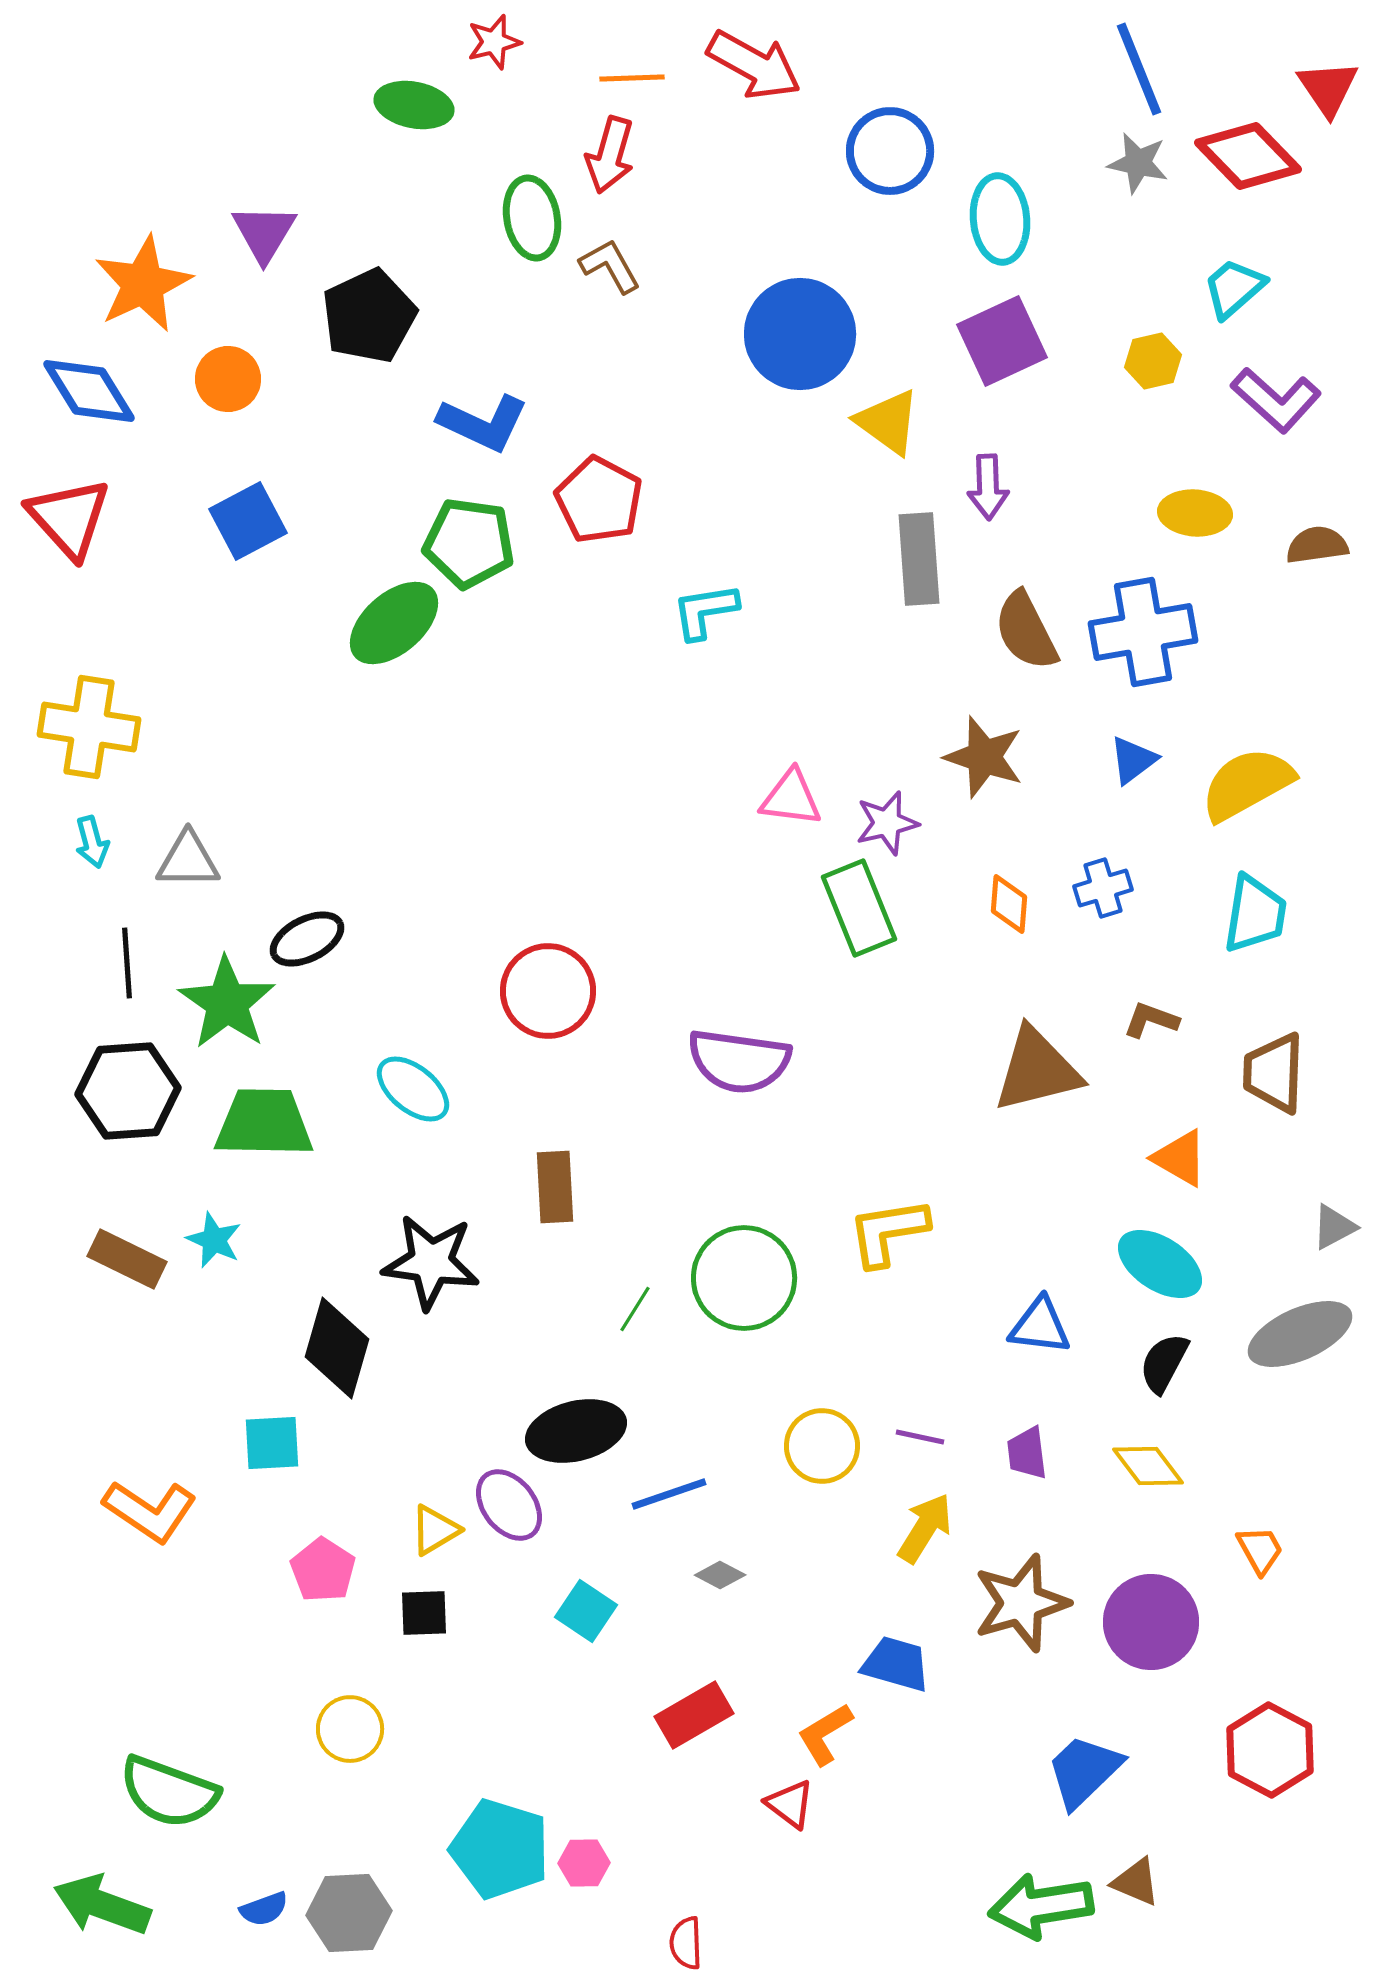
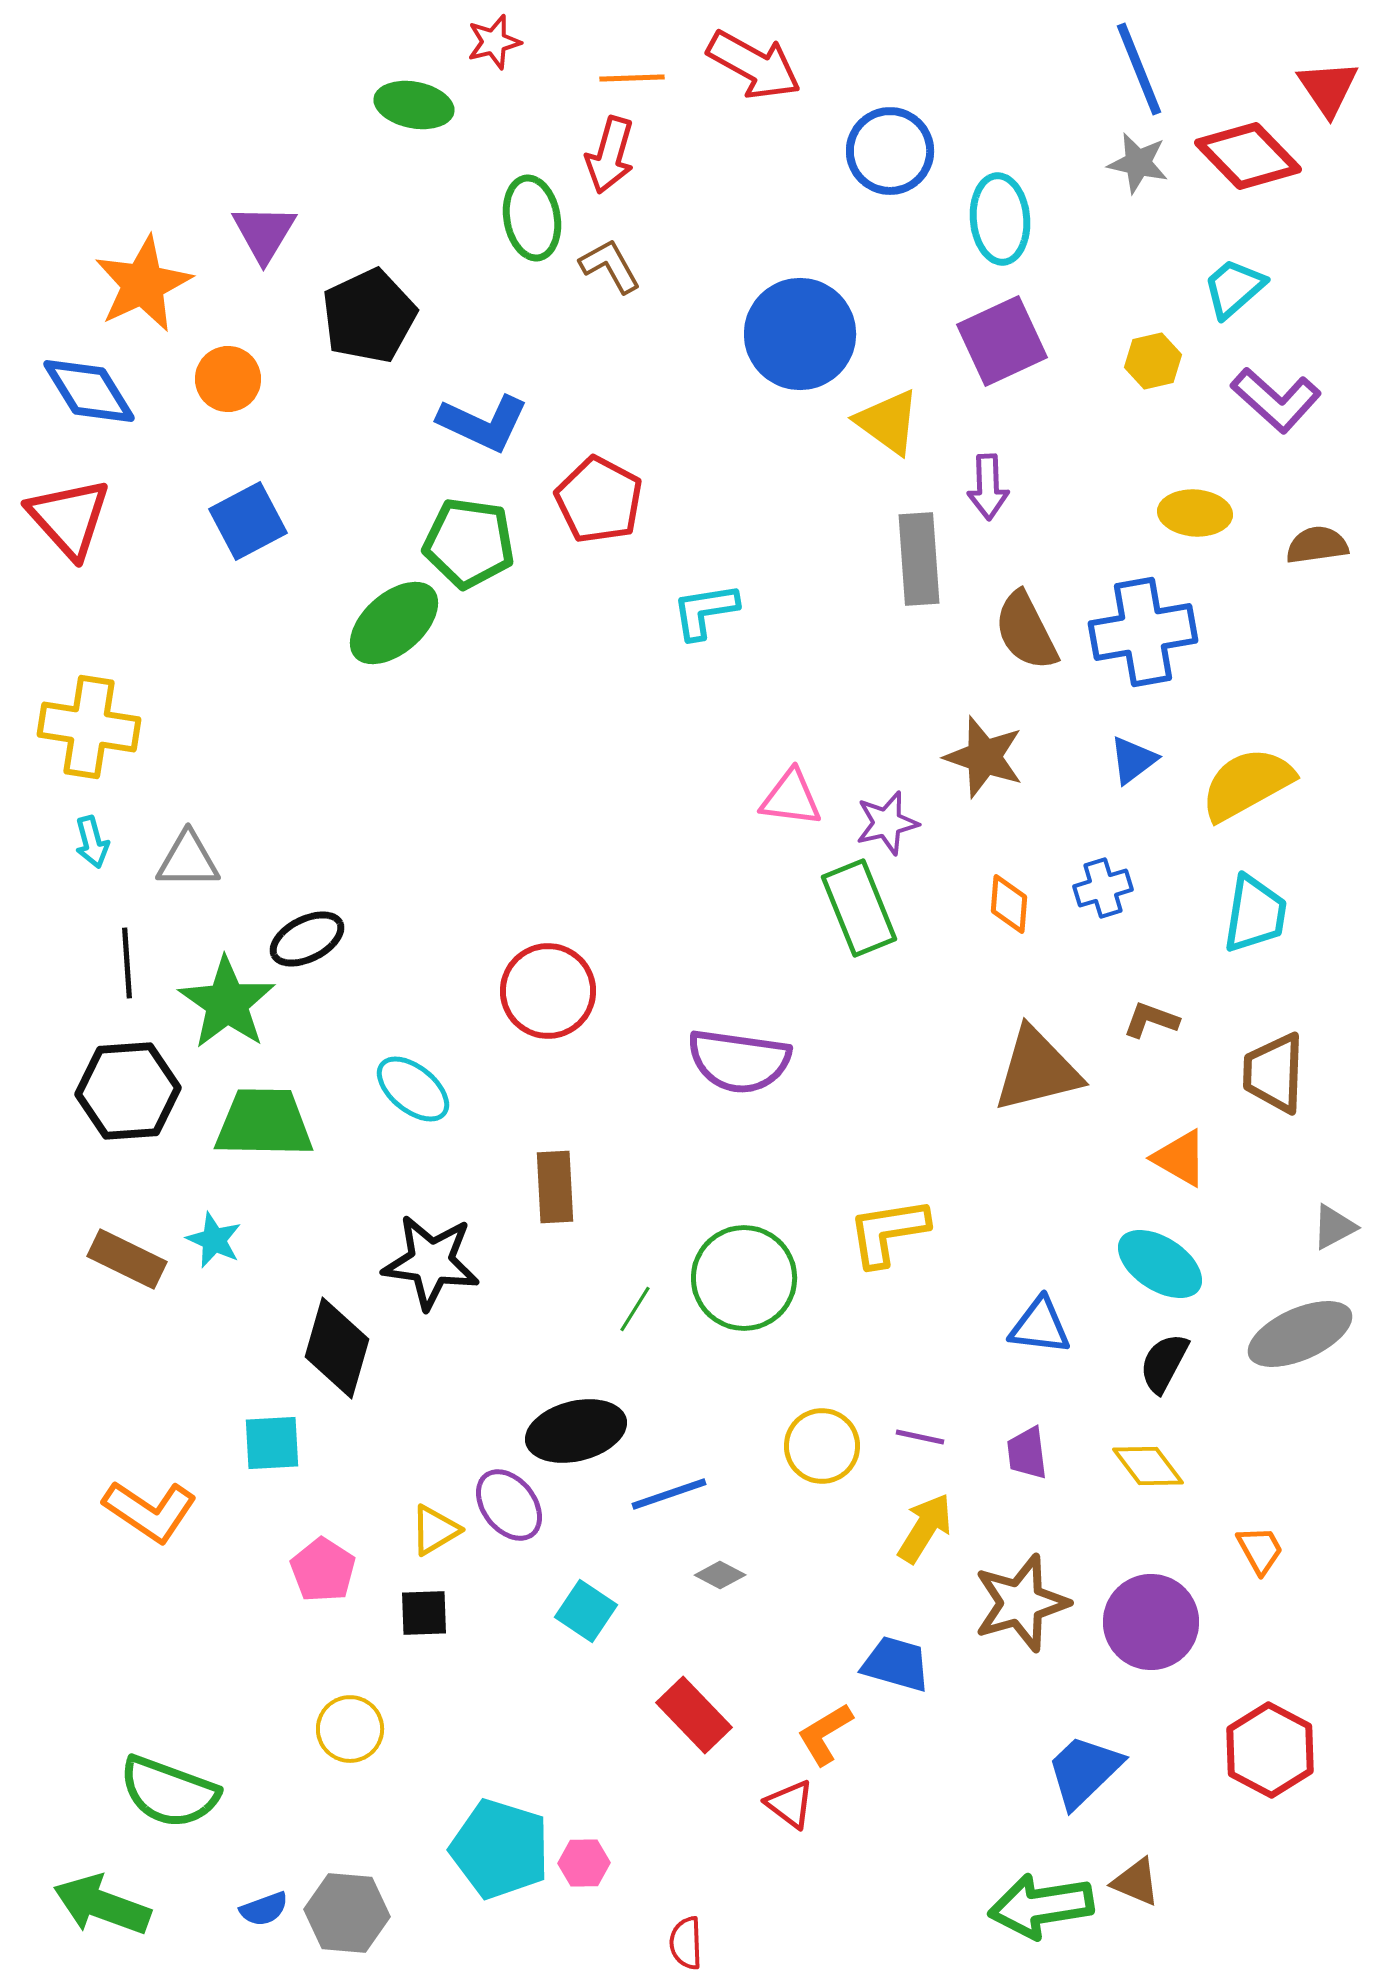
red rectangle at (694, 1715): rotated 76 degrees clockwise
gray hexagon at (349, 1913): moved 2 px left; rotated 8 degrees clockwise
